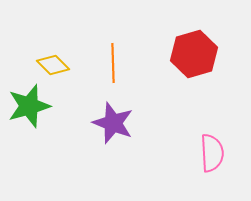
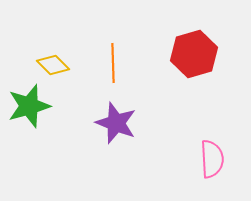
purple star: moved 3 px right
pink semicircle: moved 6 px down
